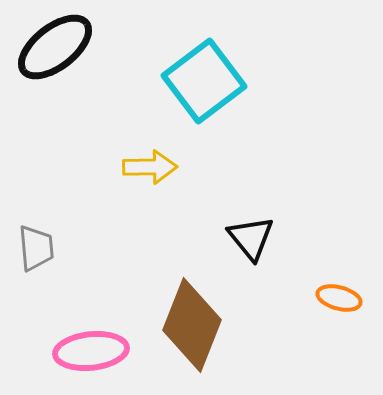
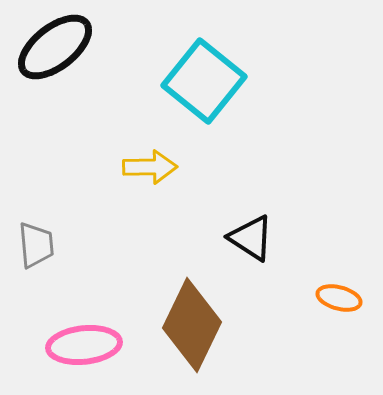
cyan square: rotated 14 degrees counterclockwise
black triangle: rotated 18 degrees counterclockwise
gray trapezoid: moved 3 px up
brown diamond: rotated 4 degrees clockwise
pink ellipse: moved 7 px left, 6 px up
